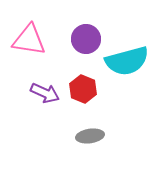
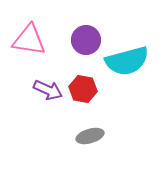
purple circle: moved 1 px down
red hexagon: rotated 12 degrees counterclockwise
purple arrow: moved 3 px right, 3 px up
gray ellipse: rotated 8 degrees counterclockwise
